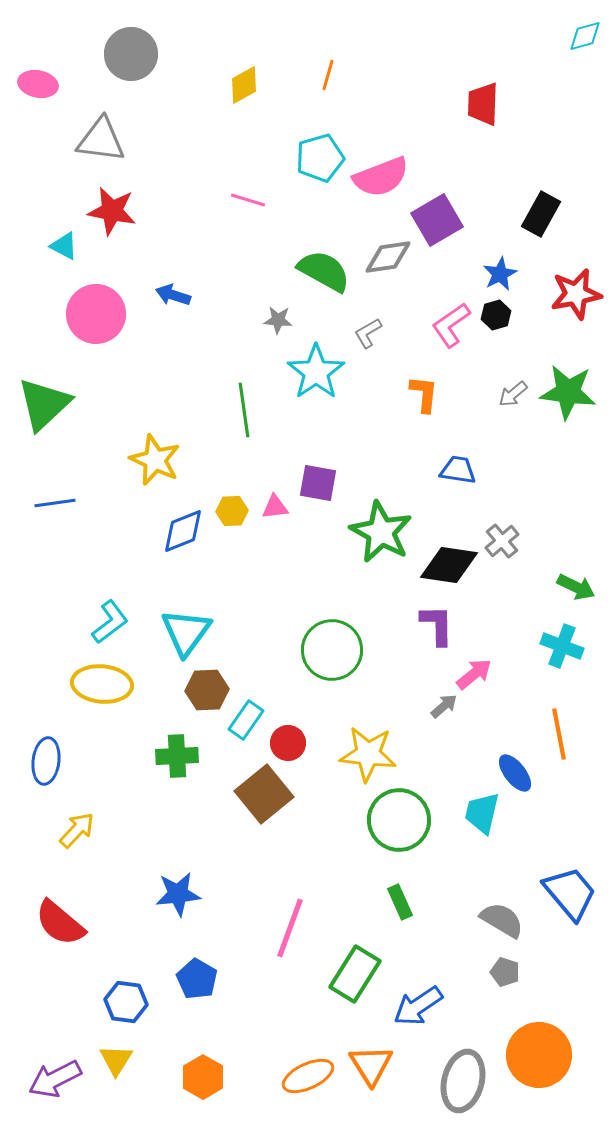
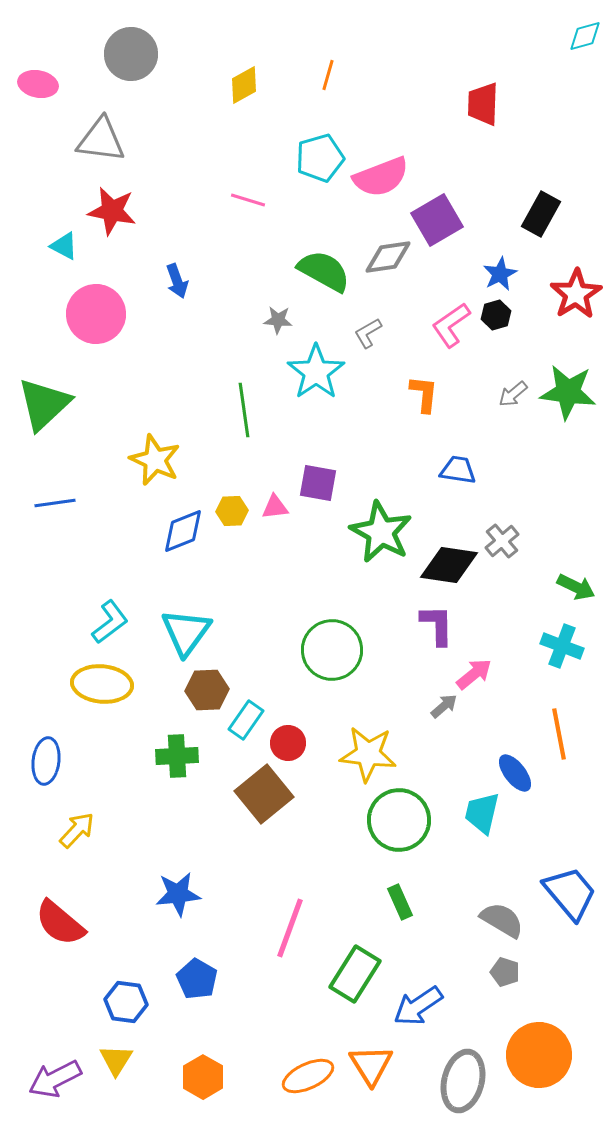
red star at (576, 294): rotated 21 degrees counterclockwise
blue arrow at (173, 295): moved 4 px right, 14 px up; rotated 128 degrees counterclockwise
